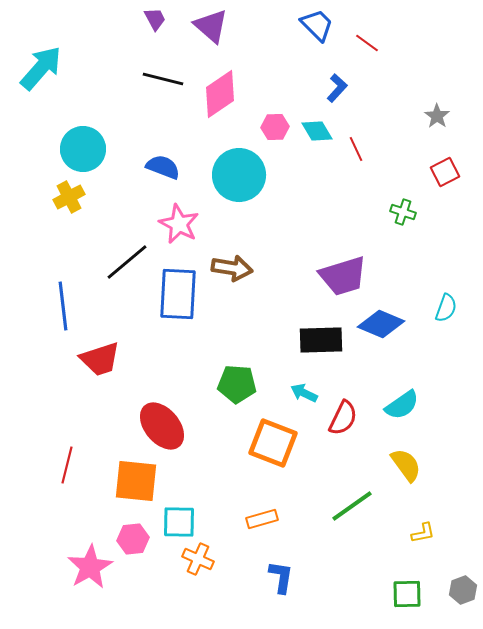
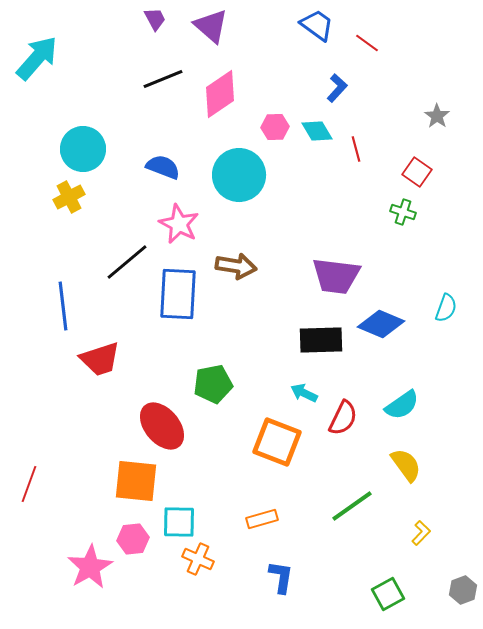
blue trapezoid at (317, 25): rotated 9 degrees counterclockwise
cyan arrow at (41, 68): moved 4 px left, 10 px up
black line at (163, 79): rotated 36 degrees counterclockwise
red line at (356, 149): rotated 10 degrees clockwise
red square at (445, 172): moved 28 px left; rotated 28 degrees counterclockwise
brown arrow at (232, 268): moved 4 px right, 2 px up
purple trapezoid at (343, 276): moved 7 px left; rotated 24 degrees clockwise
green pentagon at (237, 384): moved 24 px left; rotated 15 degrees counterclockwise
orange square at (273, 443): moved 4 px right, 1 px up
red line at (67, 465): moved 38 px left, 19 px down; rotated 6 degrees clockwise
yellow L-shape at (423, 533): moved 2 px left; rotated 35 degrees counterclockwise
green square at (407, 594): moved 19 px left; rotated 28 degrees counterclockwise
